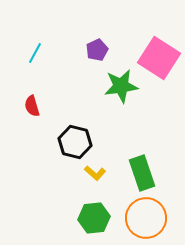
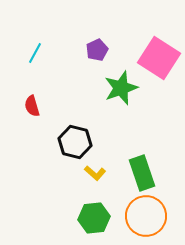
green star: moved 2 px down; rotated 12 degrees counterclockwise
orange circle: moved 2 px up
